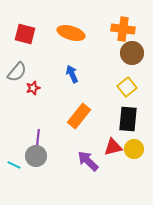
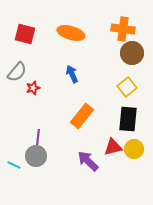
orange rectangle: moved 3 px right
